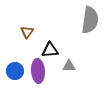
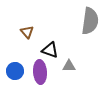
gray semicircle: moved 1 px down
brown triangle: rotated 16 degrees counterclockwise
black triangle: rotated 24 degrees clockwise
purple ellipse: moved 2 px right, 1 px down
